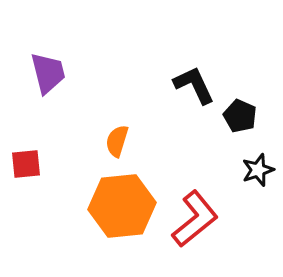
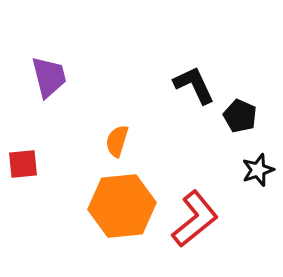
purple trapezoid: moved 1 px right, 4 px down
red square: moved 3 px left
